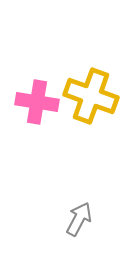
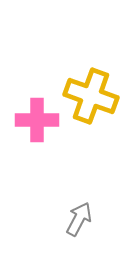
pink cross: moved 18 px down; rotated 9 degrees counterclockwise
